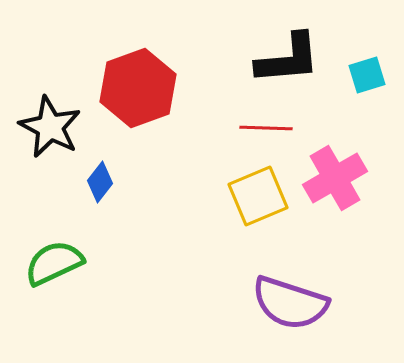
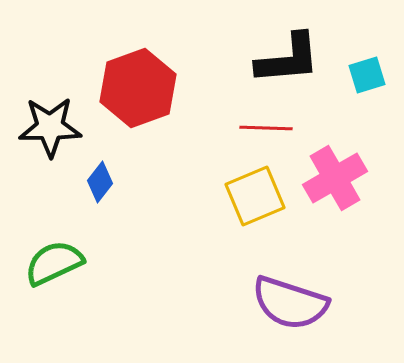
black star: rotated 28 degrees counterclockwise
yellow square: moved 3 px left
